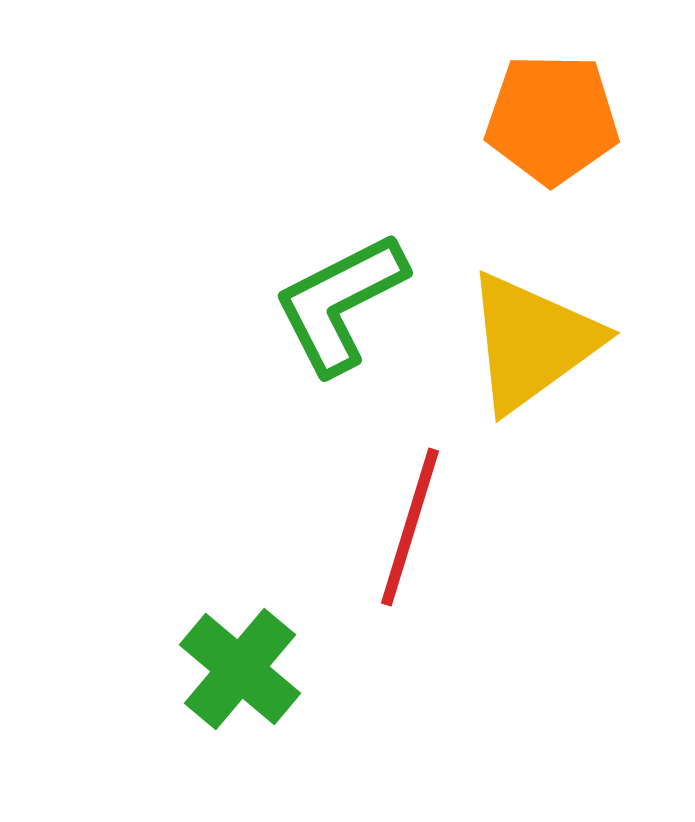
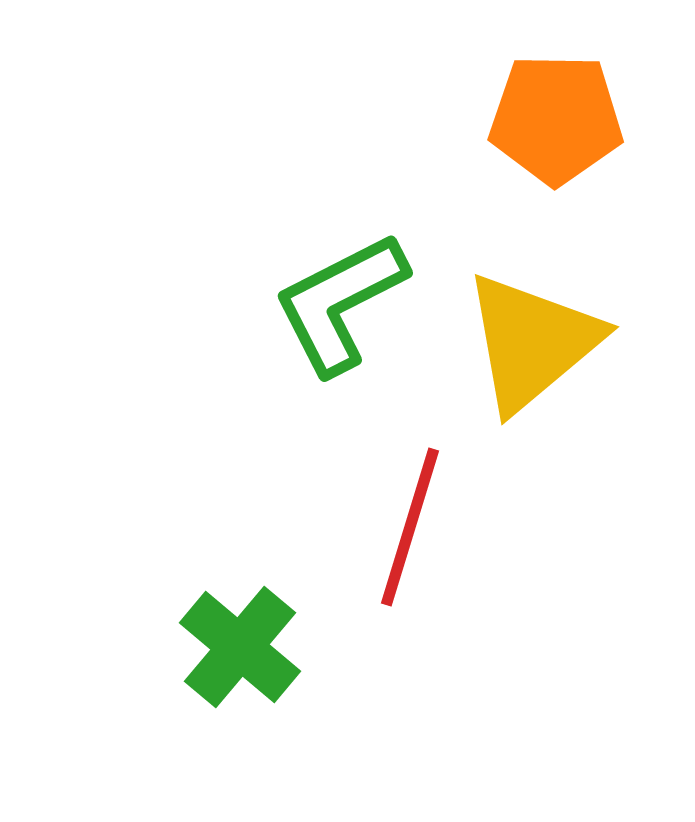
orange pentagon: moved 4 px right
yellow triangle: rotated 4 degrees counterclockwise
green cross: moved 22 px up
